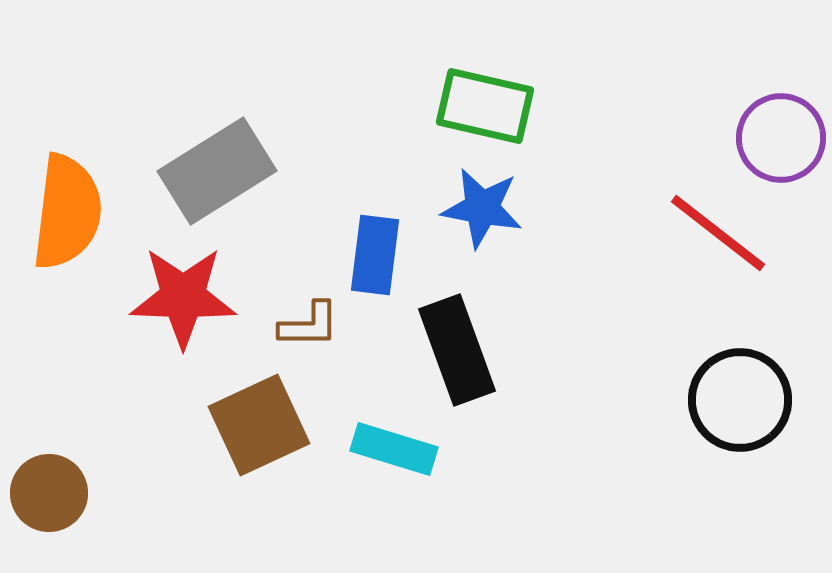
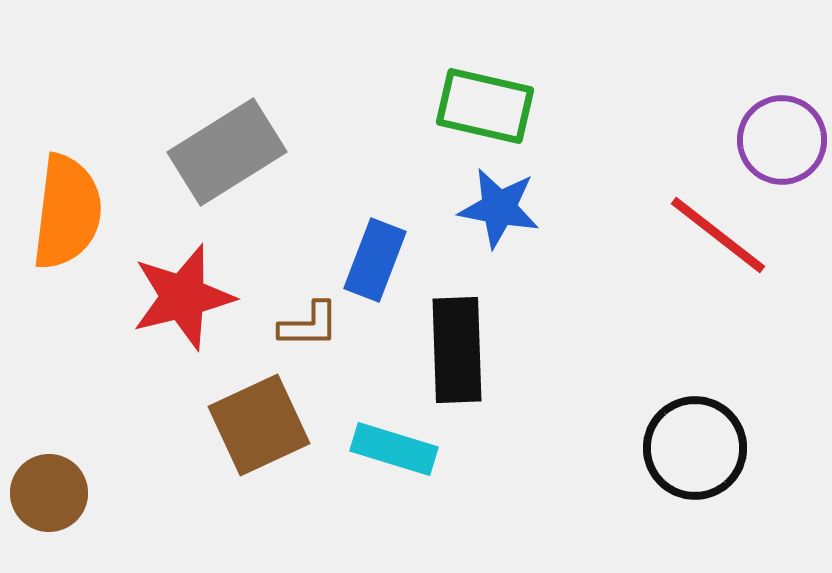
purple circle: moved 1 px right, 2 px down
gray rectangle: moved 10 px right, 19 px up
blue star: moved 17 px right
red line: moved 2 px down
blue rectangle: moved 5 px down; rotated 14 degrees clockwise
red star: rotated 16 degrees counterclockwise
black rectangle: rotated 18 degrees clockwise
black circle: moved 45 px left, 48 px down
